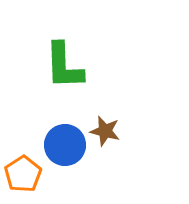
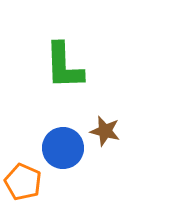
blue circle: moved 2 px left, 3 px down
orange pentagon: moved 8 px down; rotated 15 degrees counterclockwise
